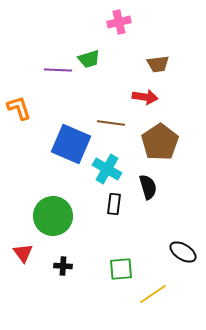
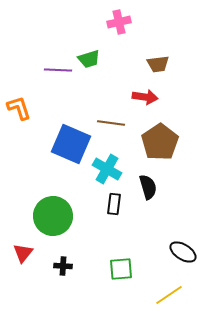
red triangle: rotated 15 degrees clockwise
yellow line: moved 16 px right, 1 px down
